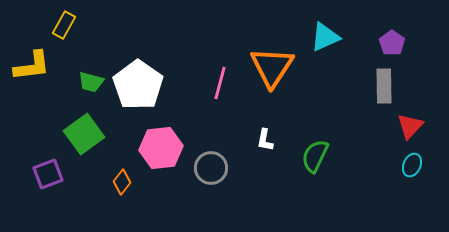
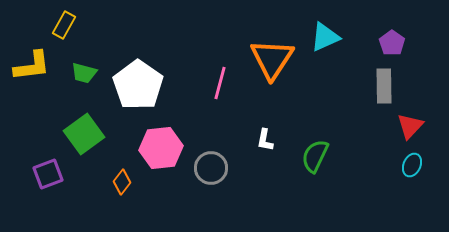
orange triangle: moved 8 px up
green trapezoid: moved 7 px left, 9 px up
